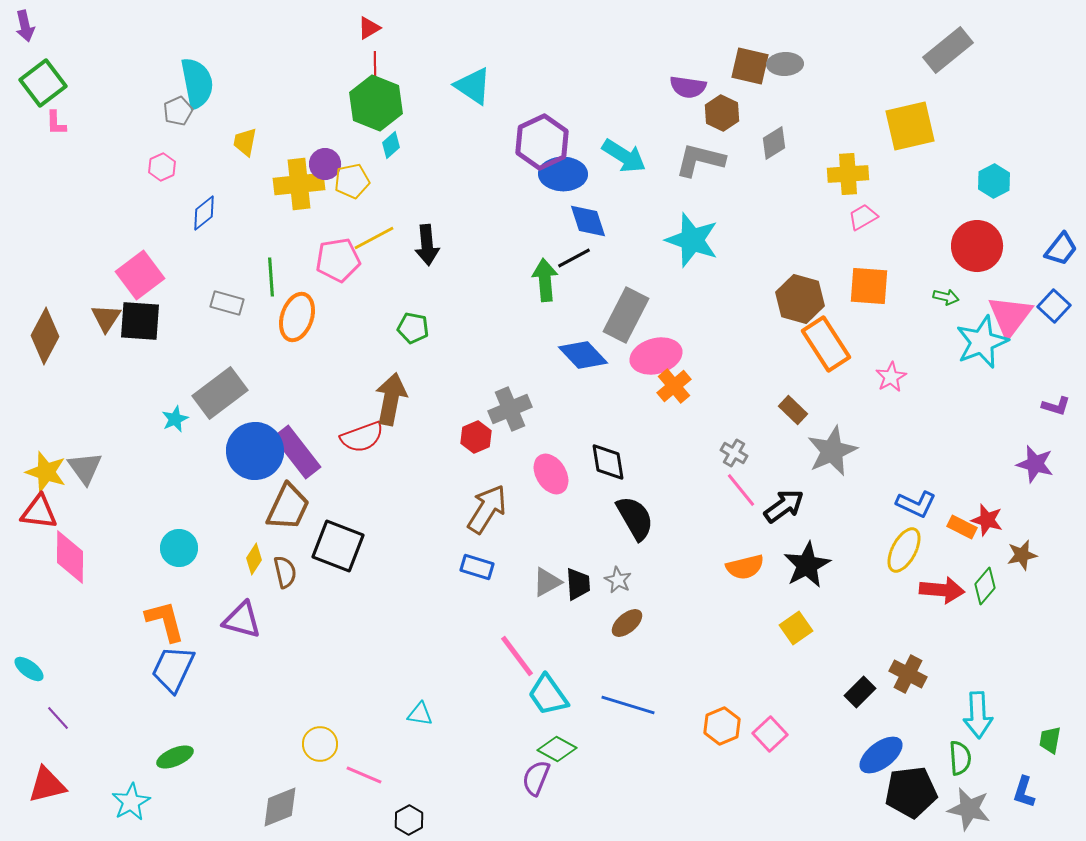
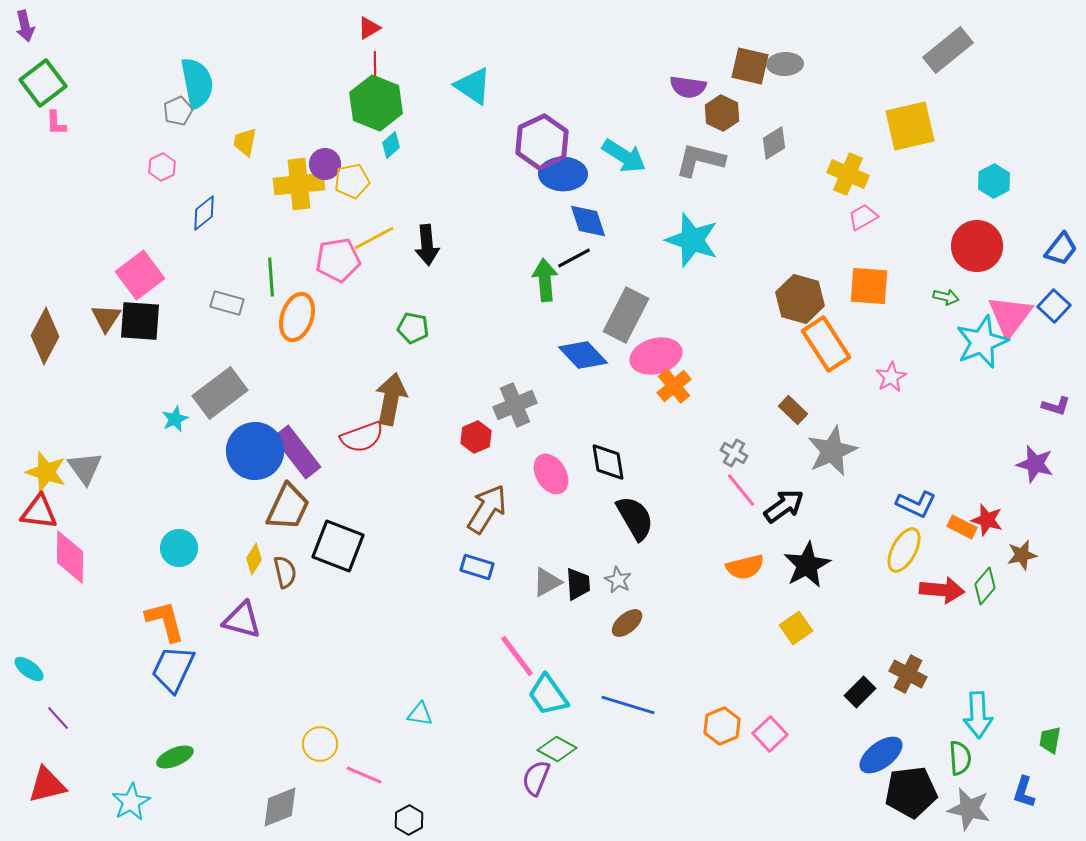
yellow cross at (848, 174): rotated 27 degrees clockwise
gray cross at (510, 409): moved 5 px right, 4 px up
